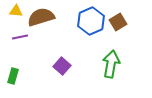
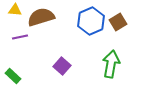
yellow triangle: moved 1 px left, 1 px up
green rectangle: rotated 63 degrees counterclockwise
